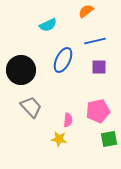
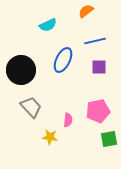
yellow star: moved 9 px left, 2 px up
